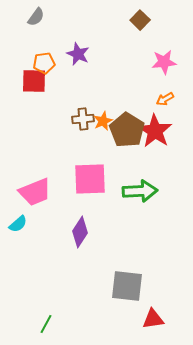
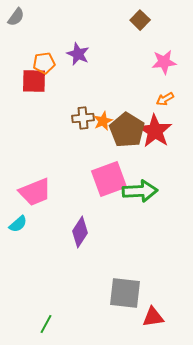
gray semicircle: moved 20 px left
brown cross: moved 1 px up
pink square: moved 19 px right; rotated 18 degrees counterclockwise
gray square: moved 2 px left, 7 px down
red triangle: moved 2 px up
